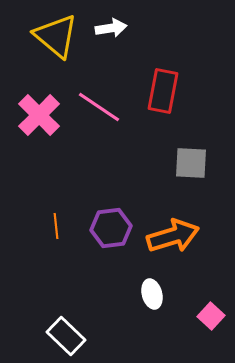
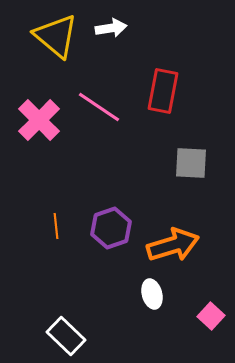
pink cross: moved 5 px down
purple hexagon: rotated 12 degrees counterclockwise
orange arrow: moved 9 px down
